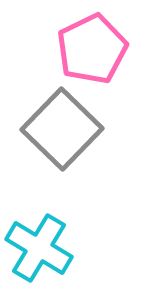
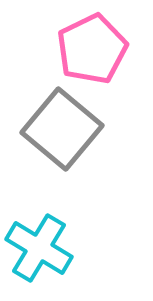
gray square: rotated 4 degrees counterclockwise
